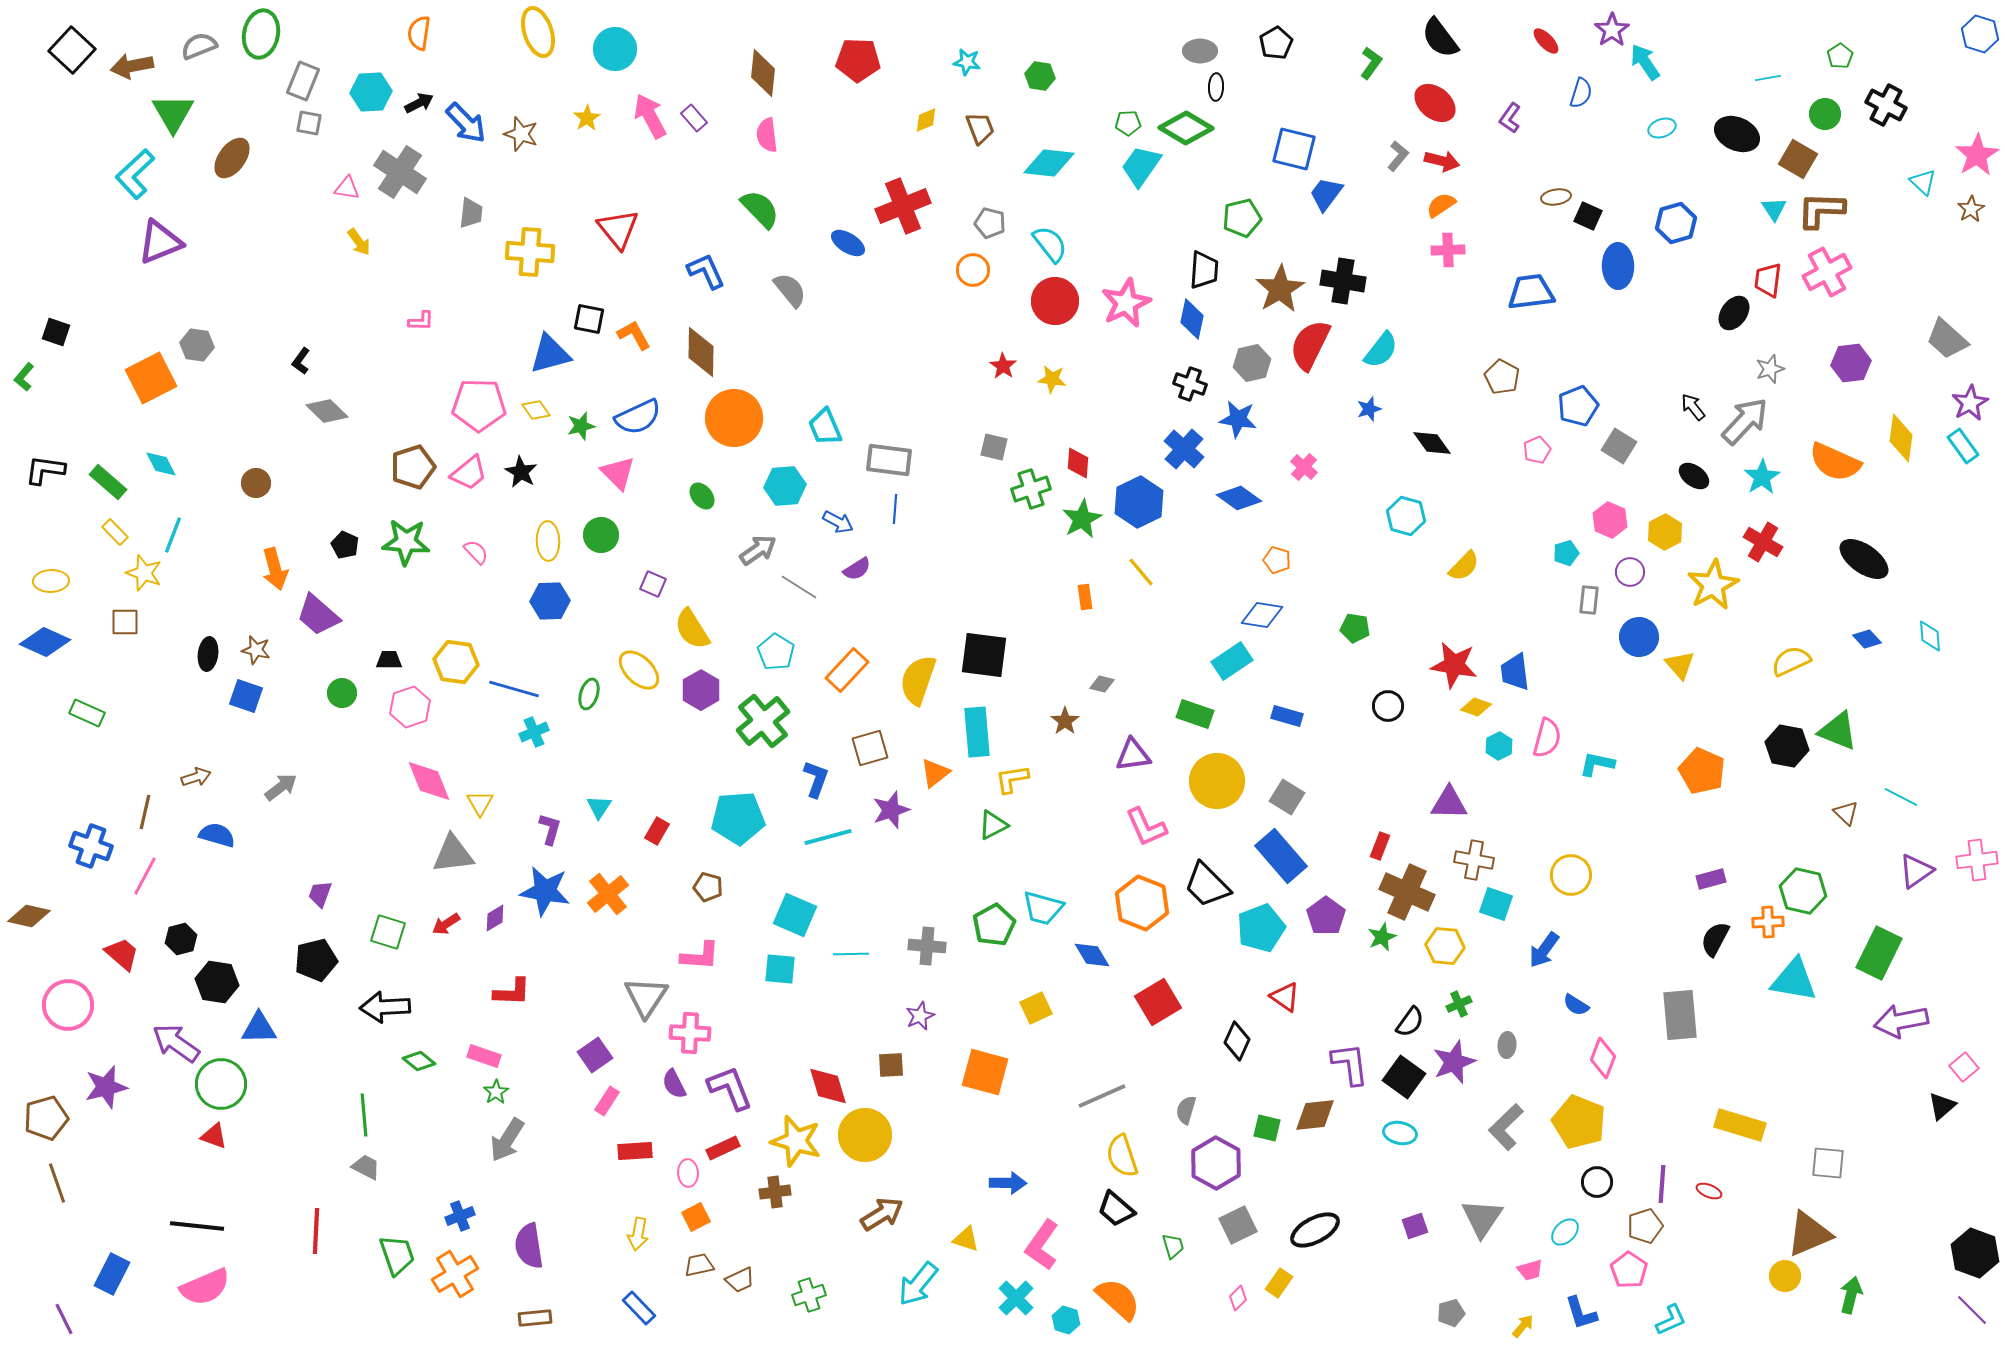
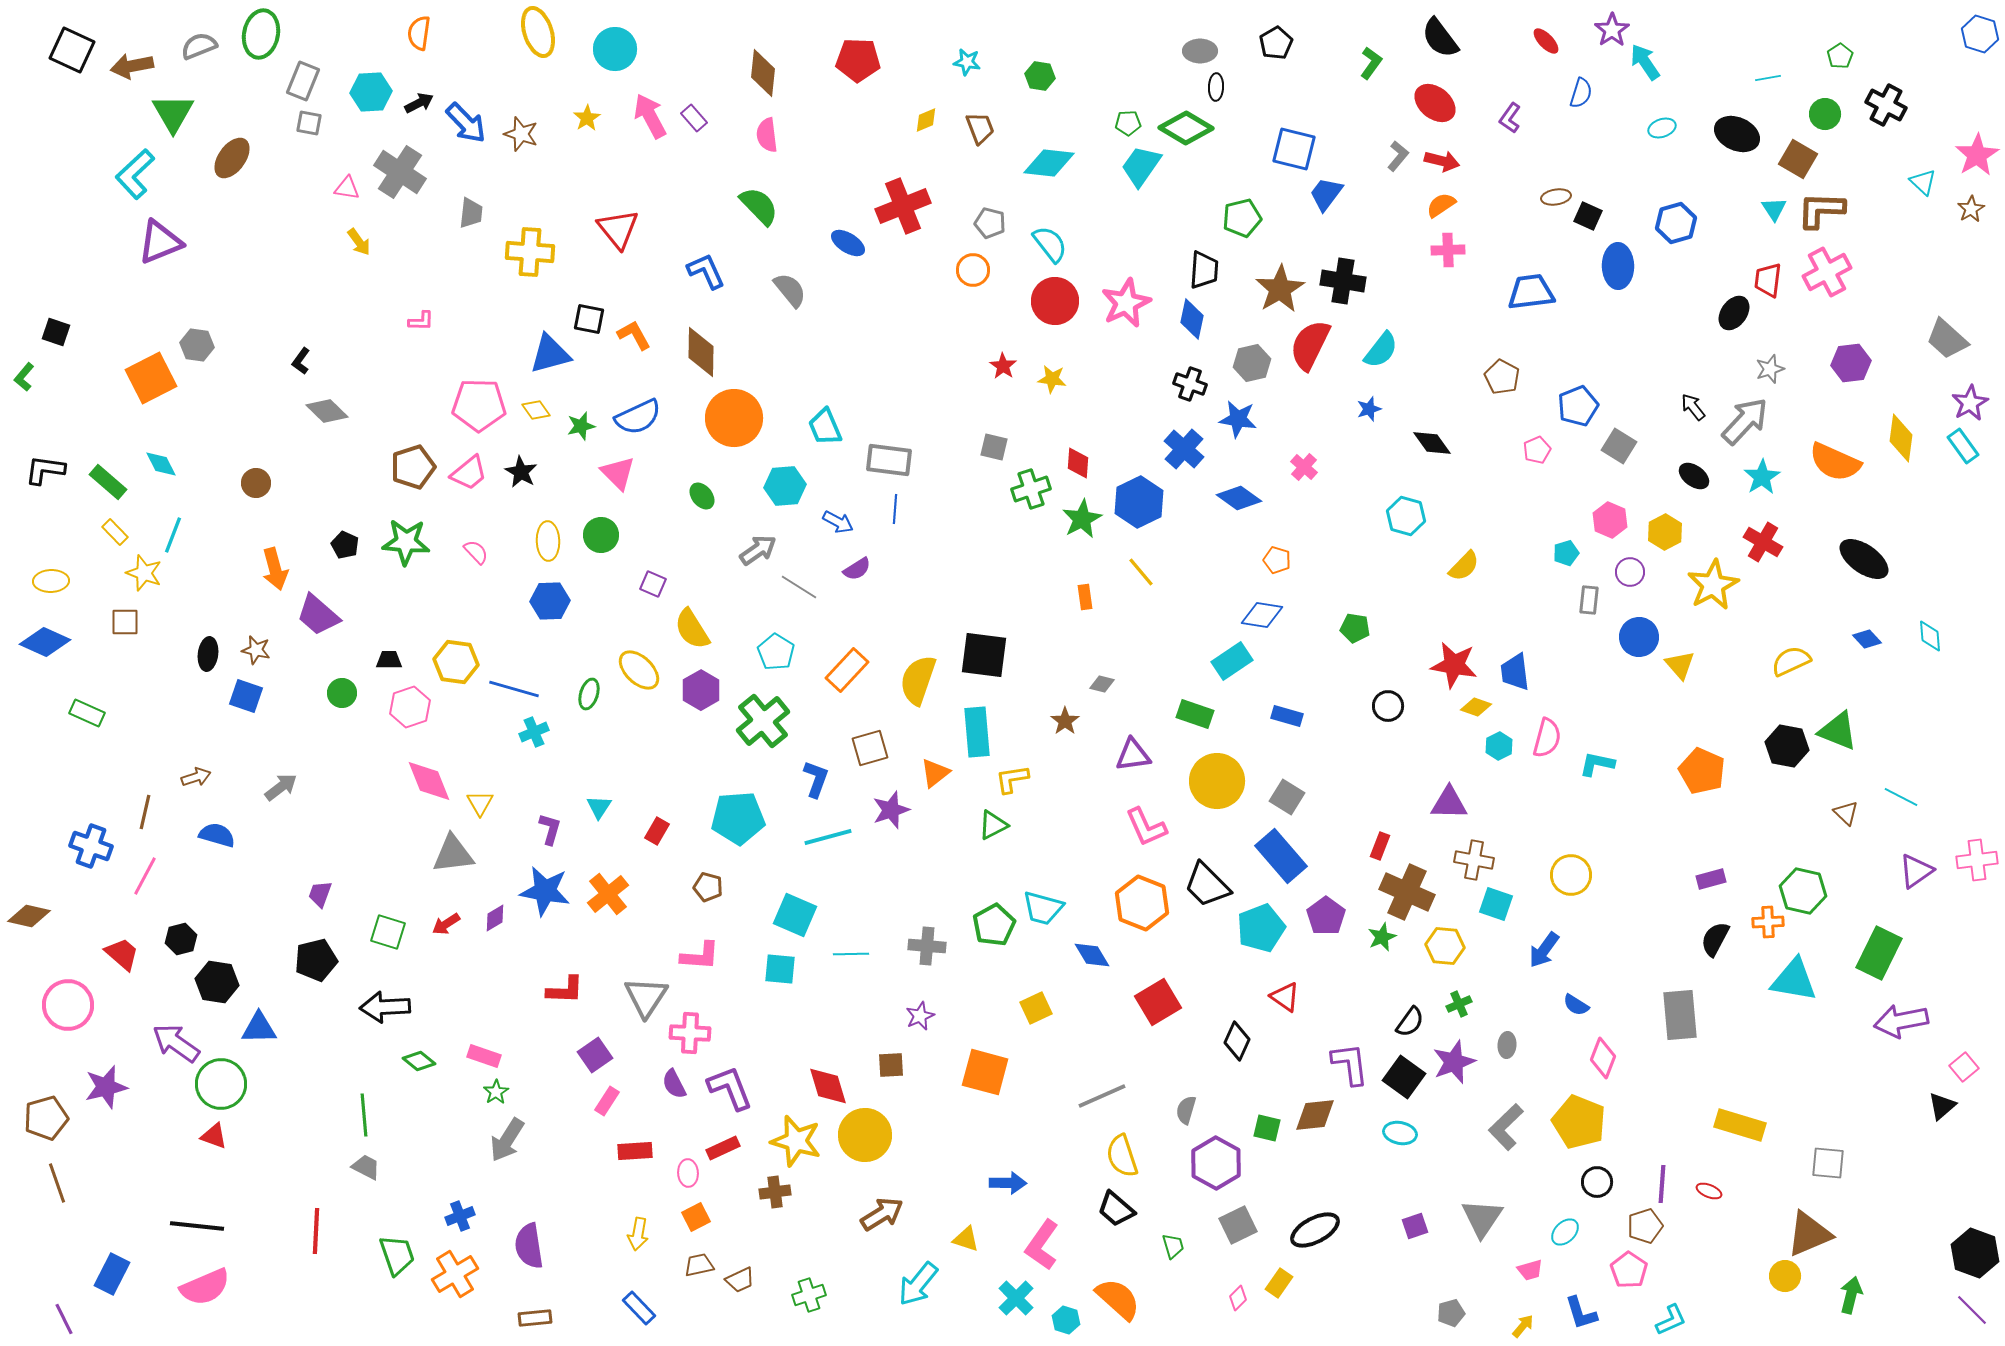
black square at (72, 50): rotated 18 degrees counterclockwise
green semicircle at (760, 209): moved 1 px left, 3 px up
red L-shape at (512, 992): moved 53 px right, 2 px up
